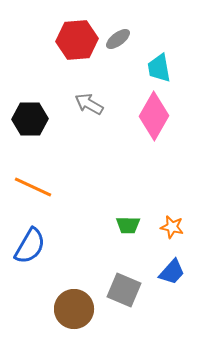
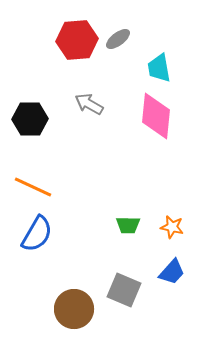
pink diamond: moved 2 px right; rotated 24 degrees counterclockwise
blue semicircle: moved 7 px right, 12 px up
